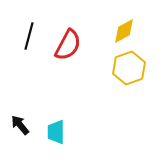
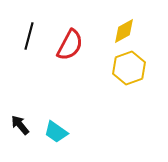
red semicircle: moved 2 px right
cyan trapezoid: rotated 55 degrees counterclockwise
